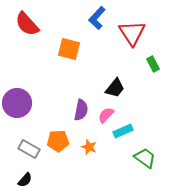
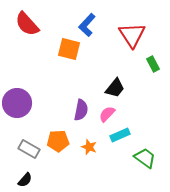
blue L-shape: moved 10 px left, 7 px down
red triangle: moved 2 px down
pink semicircle: moved 1 px right, 1 px up
cyan rectangle: moved 3 px left, 4 px down
